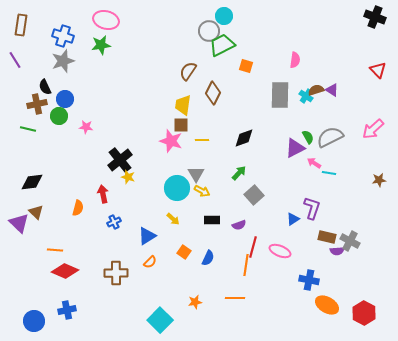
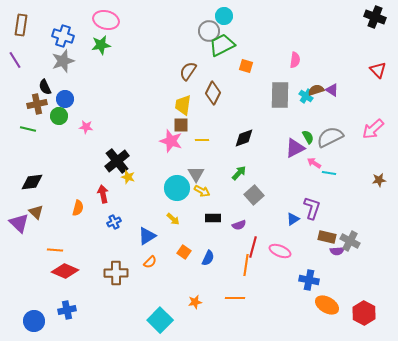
black cross at (120, 160): moved 3 px left, 1 px down
black rectangle at (212, 220): moved 1 px right, 2 px up
